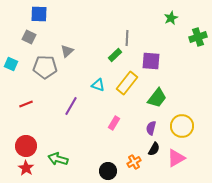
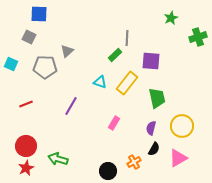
cyan triangle: moved 2 px right, 3 px up
green trapezoid: rotated 50 degrees counterclockwise
pink triangle: moved 2 px right
red star: rotated 14 degrees clockwise
